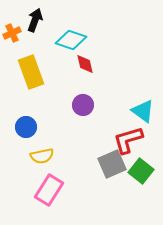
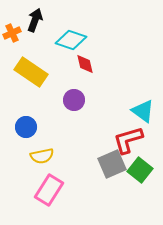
yellow rectangle: rotated 36 degrees counterclockwise
purple circle: moved 9 px left, 5 px up
green square: moved 1 px left, 1 px up
